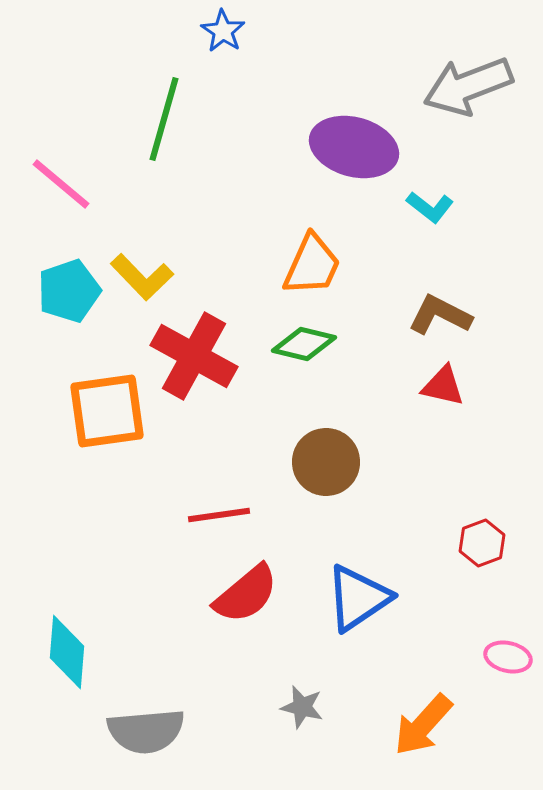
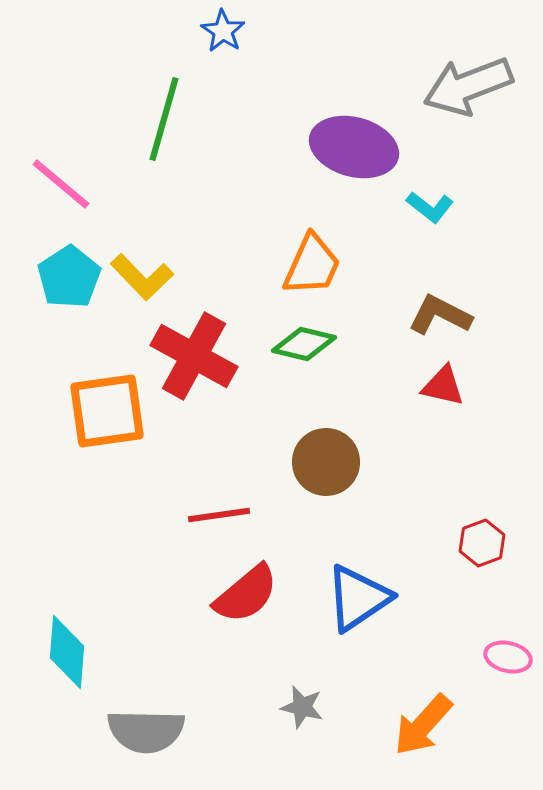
cyan pentagon: moved 14 px up; rotated 14 degrees counterclockwise
gray semicircle: rotated 6 degrees clockwise
